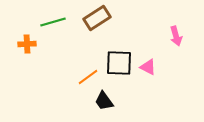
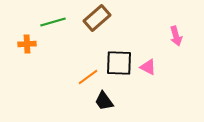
brown rectangle: rotated 8 degrees counterclockwise
